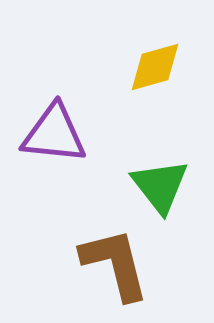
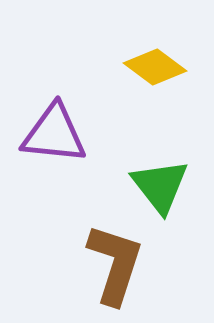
yellow diamond: rotated 52 degrees clockwise
brown L-shape: rotated 32 degrees clockwise
